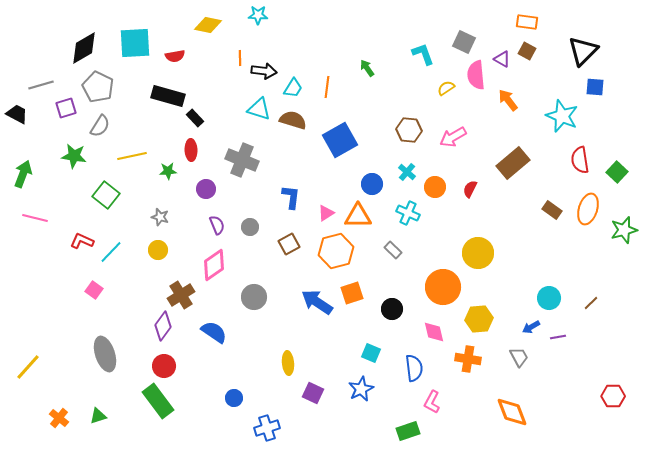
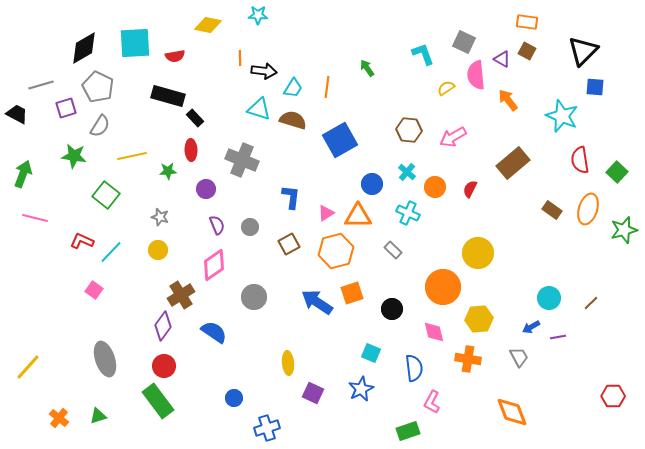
gray ellipse at (105, 354): moved 5 px down
